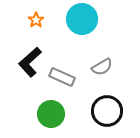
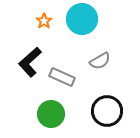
orange star: moved 8 px right, 1 px down
gray semicircle: moved 2 px left, 6 px up
